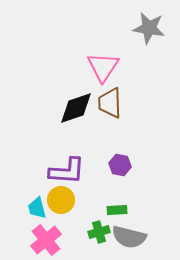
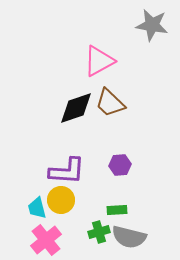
gray star: moved 3 px right, 3 px up
pink triangle: moved 4 px left, 6 px up; rotated 28 degrees clockwise
brown trapezoid: rotated 44 degrees counterclockwise
purple hexagon: rotated 15 degrees counterclockwise
